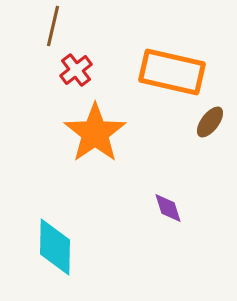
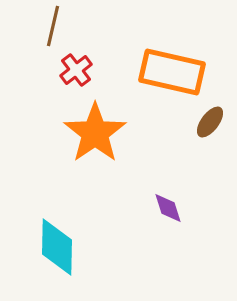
cyan diamond: moved 2 px right
